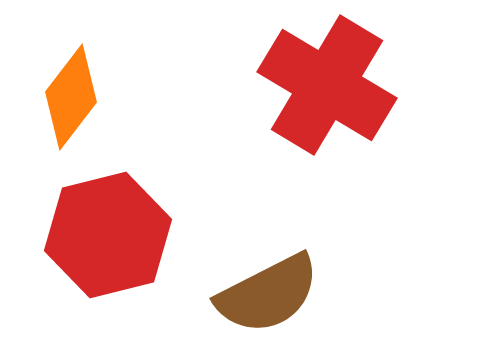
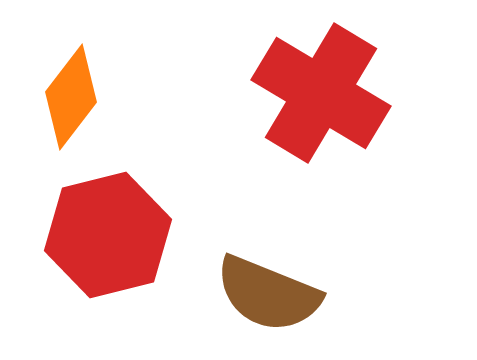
red cross: moved 6 px left, 8 px down
brown semicircle: rotated 49 degrees clockwise
